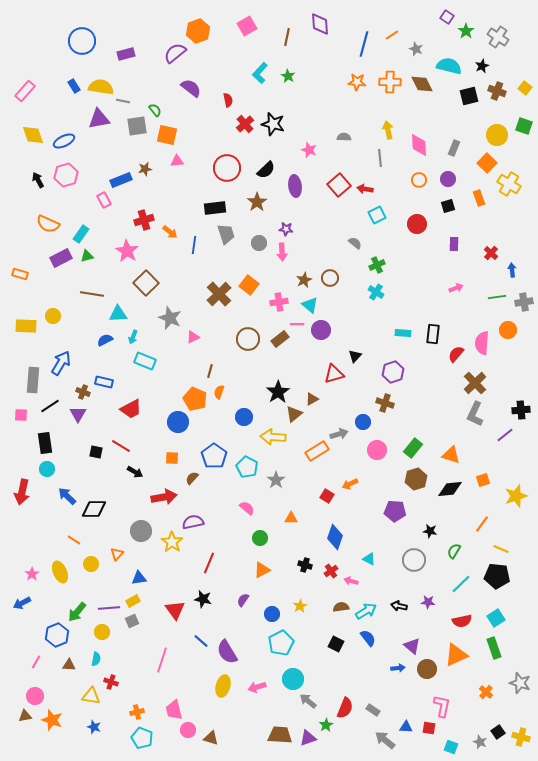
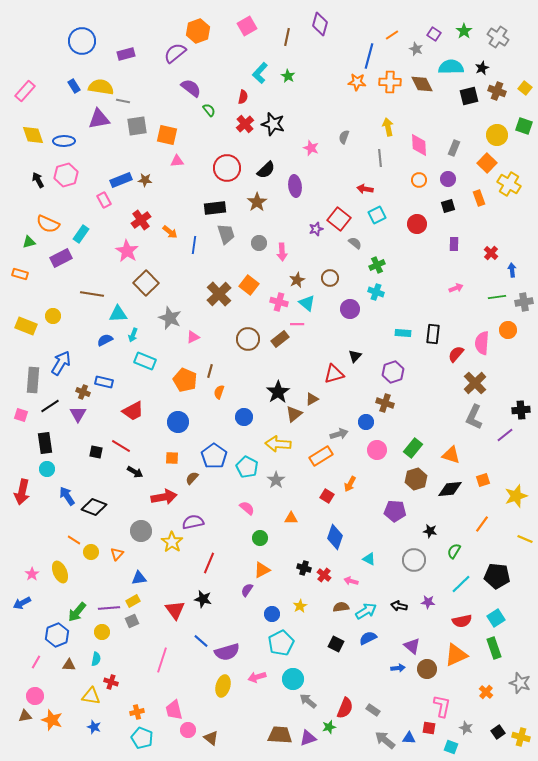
purple square at (447, 17): moved 13 px left, 17 px down
purple diamond at (320, 24): rotated 20 degrees clockwise
green star at (466, 31): moved 2 px left
blue line at (364, 44): moved 5 px right, 12 px down
cyan semicircle at (449, 66): moved 2 px right, 1 px down; rotated 15 degrees counterclockwise
black star at (482, 66): moved 2 px down
red semicircle at (228, 100): moved 15 px right, 3 px up; rotated 24 degrees clockwise
green semicircle at (155, 110): moved 54 px right
yellow arrow at (388, 130): moved 3 px up
gray semicircle at (344, 137): rotated 72 degrees counterclockwise
blue ellipse at (64, 141): rotated 25 degrees clockwise
pink star at (309, 150): moved 2 px right, 2 px up
brown star at (145, 169): moved 11 px down; rotated 16 degrees clockwise
red square at (339, 185): moved 34 px down; rotated 10 degrees counterclockwise
red cross at (144, 220): moved 3 px left; rotated 18 degrees counterclockwise
purple star at (286, 229): moved 30 px right; rotated 24 degrees counterclockwise
green triangle at (87, 256): moved 58 px left, 14 px up
brown star at (304, 280): moved 7 px left
cyan cross at (376, 292): rotated 14 degrees counterclockwise
pink cross at (279, 302): rotated 24 degrees clockwise
cyan triangle at (310, 305): moved 3 px left, 2 px up
yellow rectangle at (26, 326): rotated 20 degrees clockwise
purple circle at (321, 330): moved 29 px right, 21 px up
cyan arrow at (133, 337): moved 2 px up
orange pentagon at (195, 399): moved 10 px left, 19 px up
red trapezoid at (131, 409): moved 2 px right, 2 px down
gray L-shape at (475, 414): moved 1 px left, 3 px down
pink square at (21, 415): rotated 16 degrees clockwise
blue circle at (363, 422): moved 3 px right
yellow arrow at (273, 437): moved 5 px right, 7 px down
orange rectangle at (317, 451): moved 4 px right, 5 px down
orange arrow at (350, 484): rotated 35 degrees counterclockwise
blue arrow at (67, 496): rotated 12 degrees clockwise
black diamond at (94, 509): moved 2 px up; rotated 20 degrees clockwise
yellow line at (501, 549): moved 24 px right, 10 px up
yellow circle at (91, 564): moved 12 px up
black cross at (305, 565): moved 1 px left, 3 px down
red cross at (331, 571): moved 7 px left, 4 px down; rotated 16 degrees counterclockwise
purple semicircle at (243, 600): moved 4 px right, 10 px up
blue semicircle at (368, 638): rotated 78 degrees counterclockwise
purple semicircle at (227, 652): rotated 75 degrees counterclockwise
pink arrow at (257, 687): moved 10 px up
green star at (326, 725): moved 3 px right, 2 px down; rotated 16 degrees clockwise
blue triangle at (406, 727): moved 3 px right, 11 px down
brown triangle at (211, 738): rotated 21 degrees clockwise
gray star at (480, 742): moved 14 px left, 14 px up
